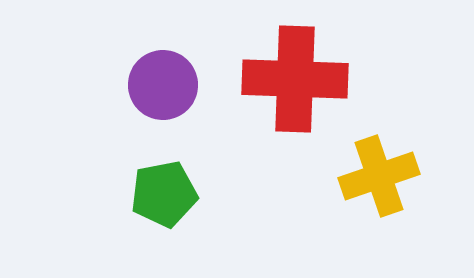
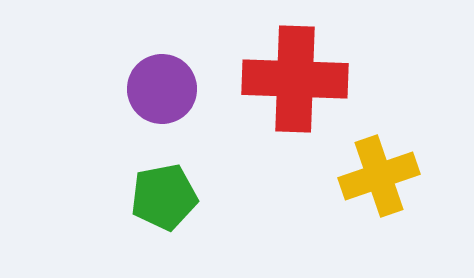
purple circle: moved 1 px left, 4 px down
green pentagon: moved 3 px down
